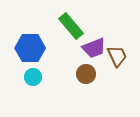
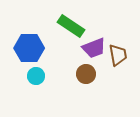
green rectangle: rotated 16 degrees counterclockwise
blue hexagon: moved 1 px left
brown trapezoid: moved 1 px right, 1 px up; rotated 15 degrees clockwise
cyan circle: moved 3 px right, 1 px up
